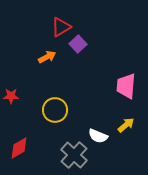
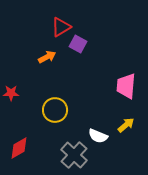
purple square: rotated 18 degrees counterclockwise
red star: moved 3 px up
